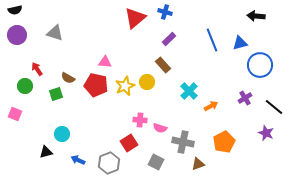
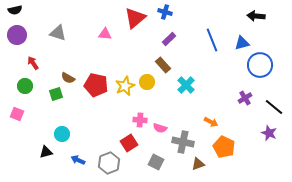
gray triangle: moved 3 px right
blue triangle: moved 2 px right
pink triangle: moved 28 px up
red arrow: moved 4 px left, 6 px up
cyan cross: moved 3 px left, 6 px up
orange arrow: moved 16 px down; rotated 56 degrees clockwise
pink square: moved 2 px right
purple star: moved 3 px right
orange pentagon: moved 5 px down; rotated 20 degrees counterclockwise
